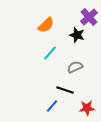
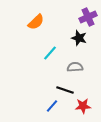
purple cross: moved 1 px left; rotated 18 degrees clockwise
orange semicircle: moved 10 px left, 3 px up
black star: moved 2 px right, 3 px down
gray semicircle: rotated 21 degrees clockwise
red star: moved 4 px left, 2 px up
